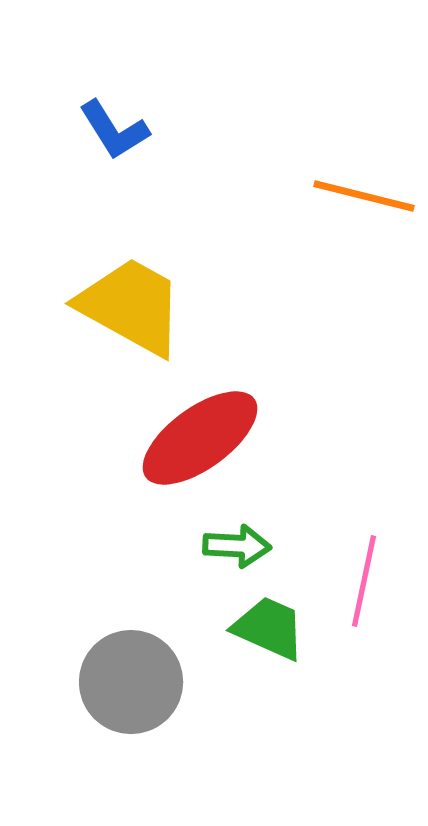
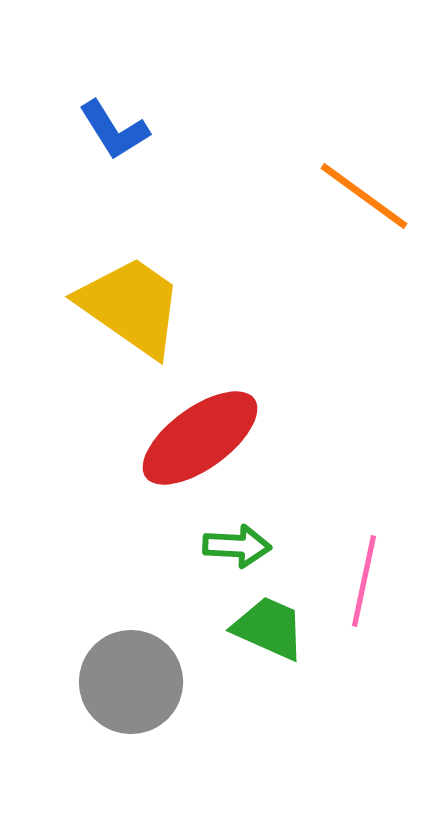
orange line: rotated 22 degrees clockwise
yellow trapezoid: rotated 6 degrees clockwise
